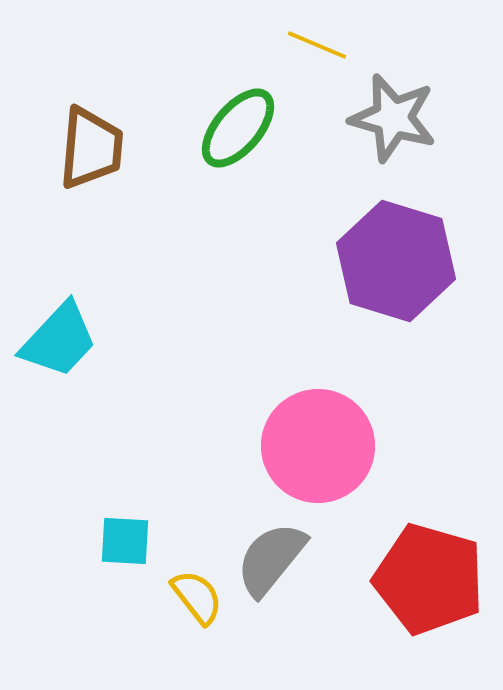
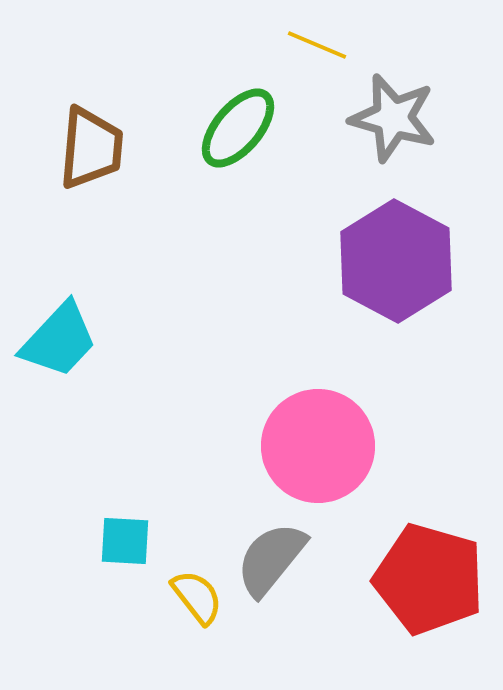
purple hexagon: rotated 11 degrees clockwise
